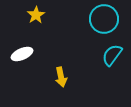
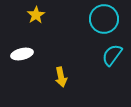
white ellipse: rotated 10 degrees clockwise
